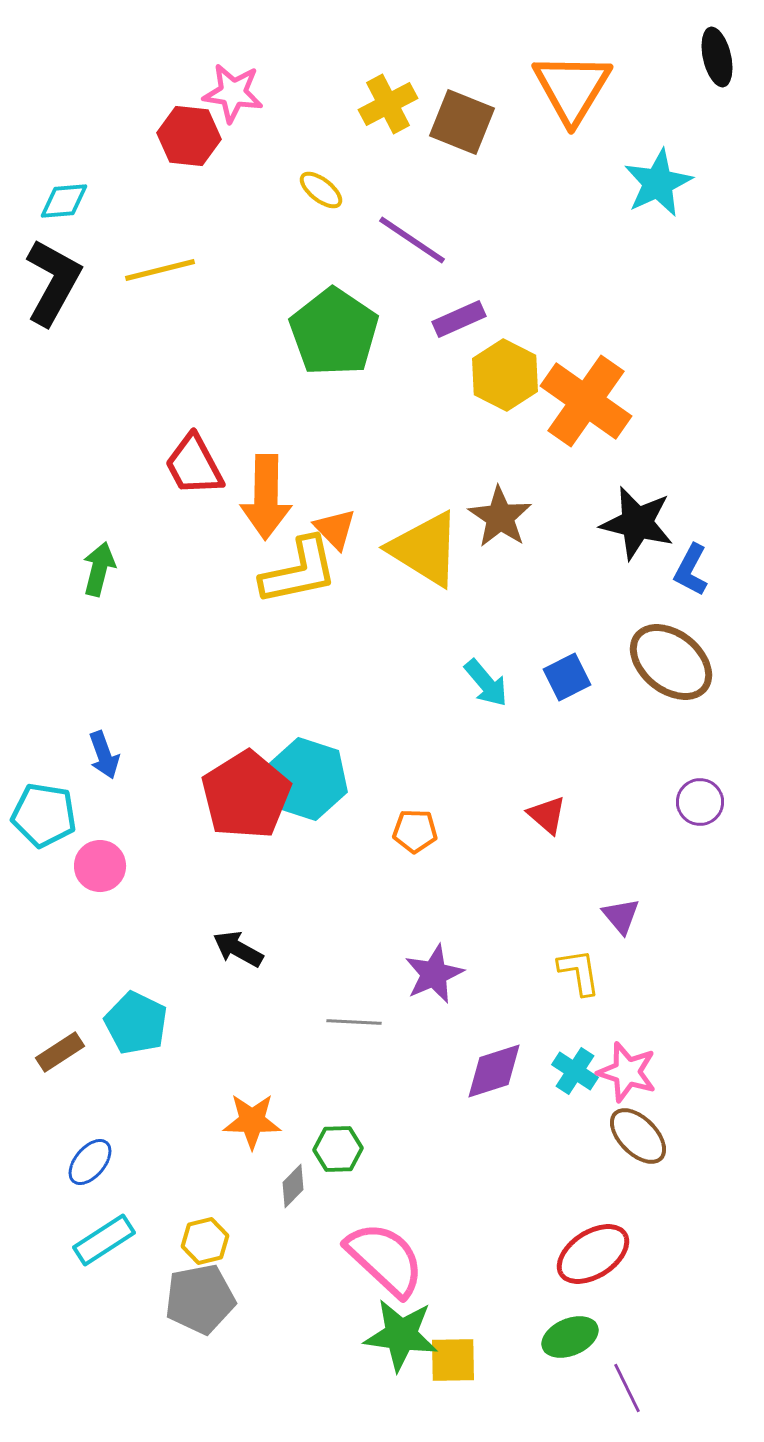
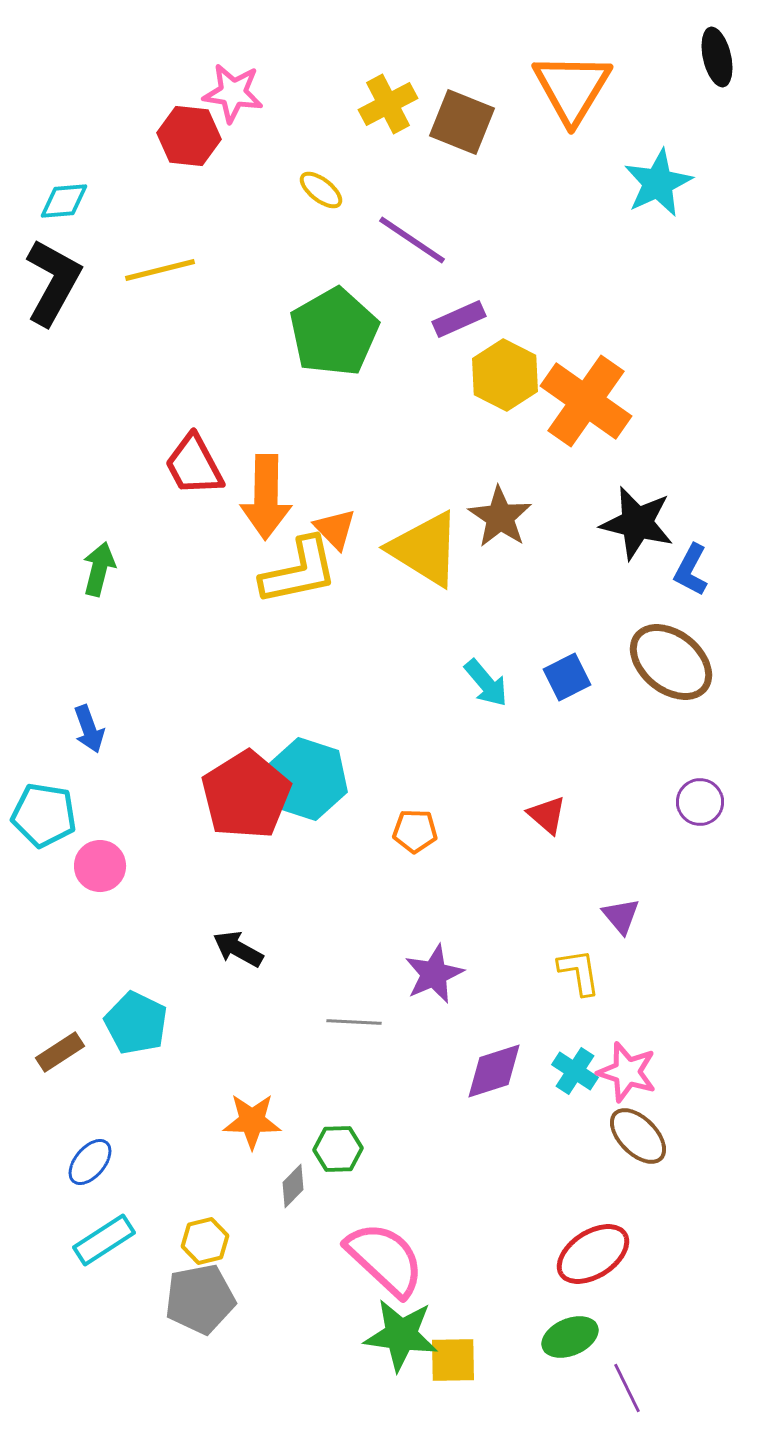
green pentagon at (334, 332): rotated 8 degrees clockwise
blue arrow at (104, 755): moved 15 px left, 26 px up
